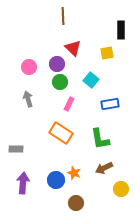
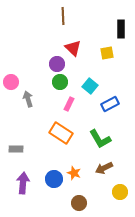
black rectangle: moved 1 px up
pink circle: moved 18 px left, 15 px down
cyan square: moved 1 px left, 6 px down
blue rectangle: rotated 18 degrees counterclockwise
green L-shape: rotated 20 degrees counterclockwise
blue circle: moved 2 px left, 1 px up
yellow circle: moved 1 px left, 3 px down
brown circle: moved 3 px right
